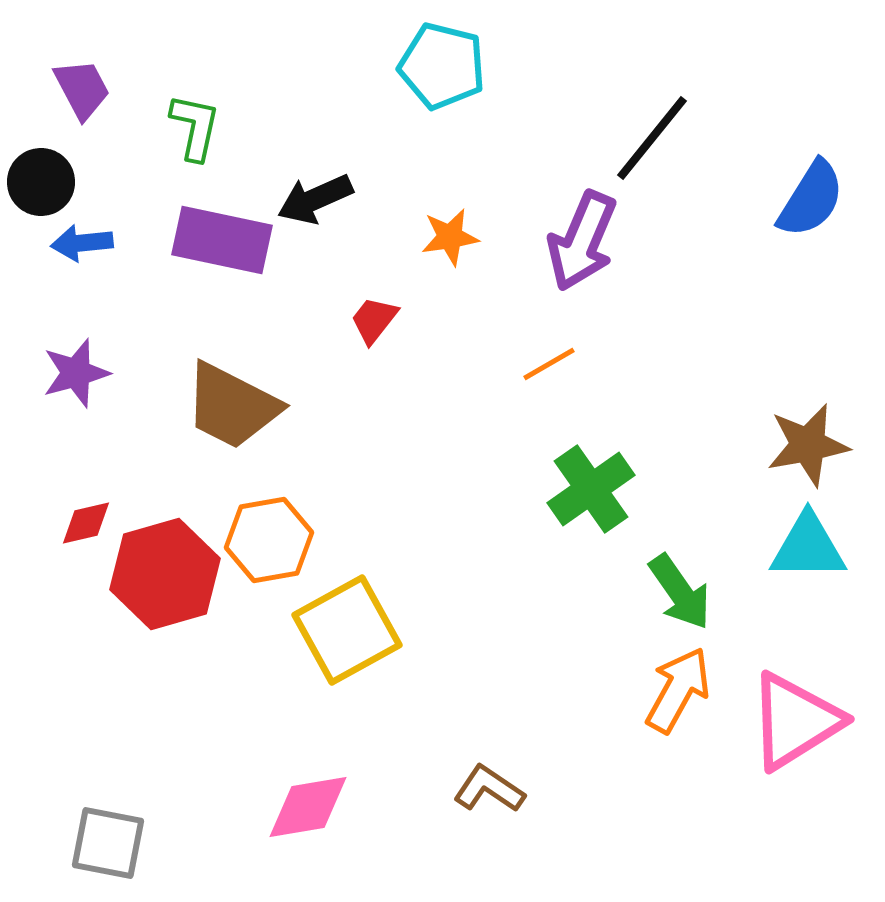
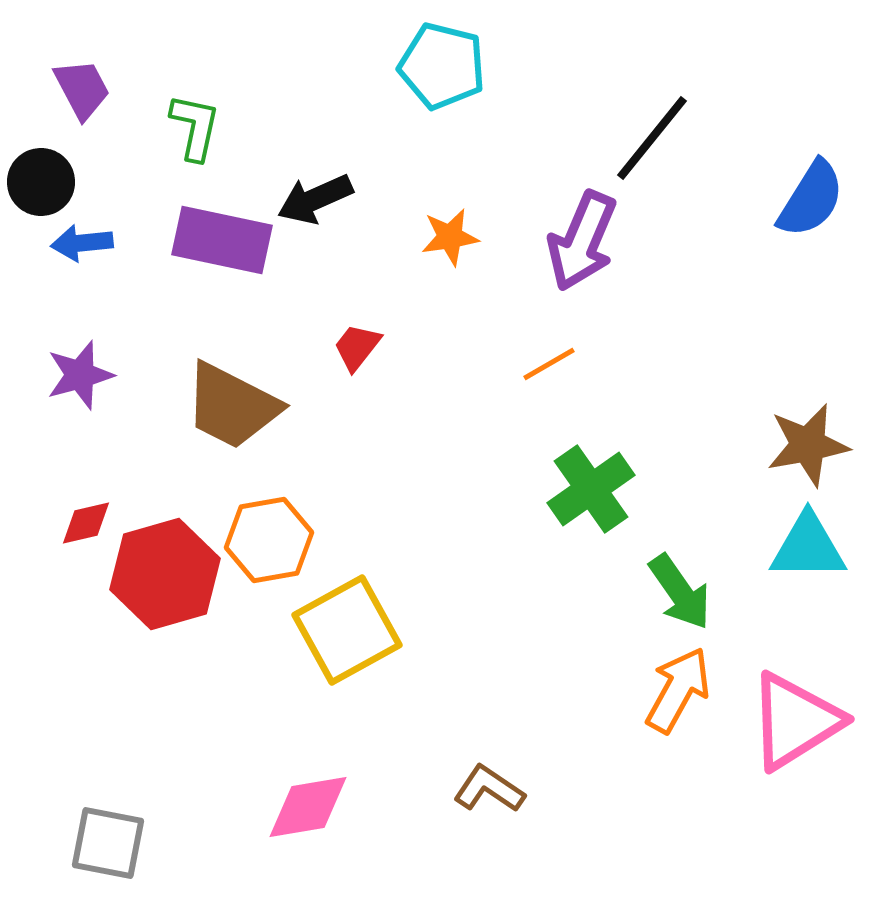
red trapezoid: moved 17 px left, 27 px down
purple star: moved 4 px right, 2 px down
